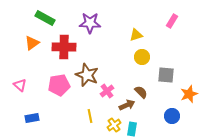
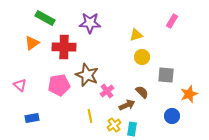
brown semicircle: moved 1 px right
